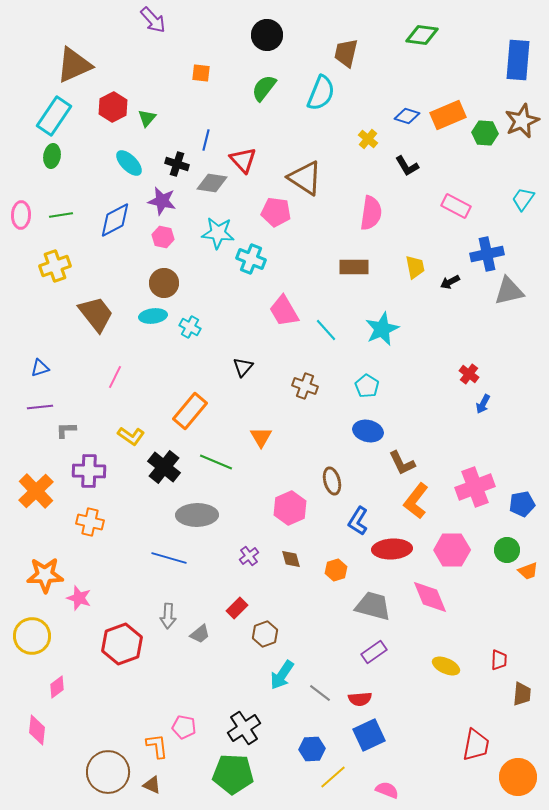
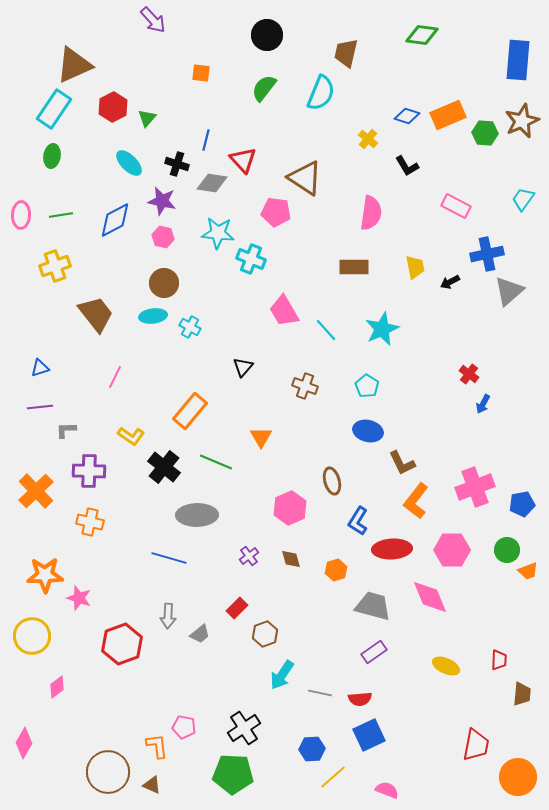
cyan rectangle at (54, 116): moved 7 px up
gray triangle at (509, 291): rotated 28 degrees counterclockwise
gray line at (320, 693): rotated 25 degrees counterclockwise
pink diamond at (37, 730): moved 13 px left, 13 px down; rotated 24 degrees clockwise
